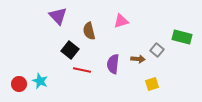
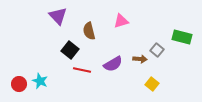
brown arrow: moved 2 px right
purple semicircle: rotated 126 degrees counterclockwise
yellow square: rotated 32 degrees counterclockwise
